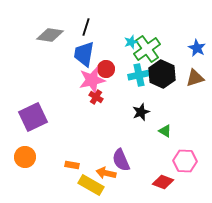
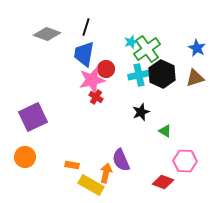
gray diamond: moved 3 px left, 1 px up; rotated 12 degrees clockwise
orange arrow: rotated 90 degrees clockwise
